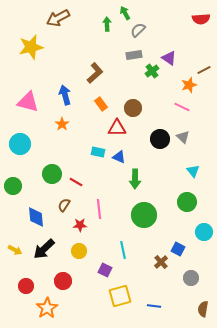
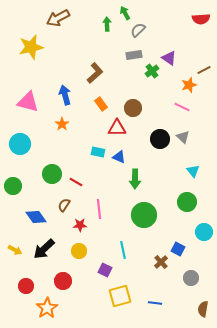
blue diamond at (36, 217): rotated 30 degrees counterclockwise
blue line at (154, 306): moved 1 px right, 3 px up
